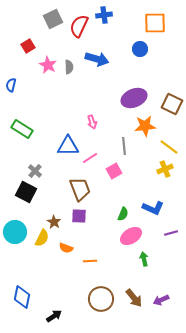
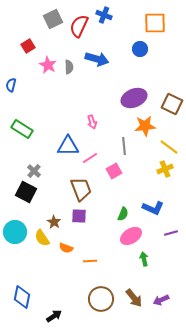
blue cross: rotated 28 degrees clockwise
gray cross: moved 1 px left
brown trapezoid: moved 1 px right
yellow semicircle: rotated 120 degrees clockwise
